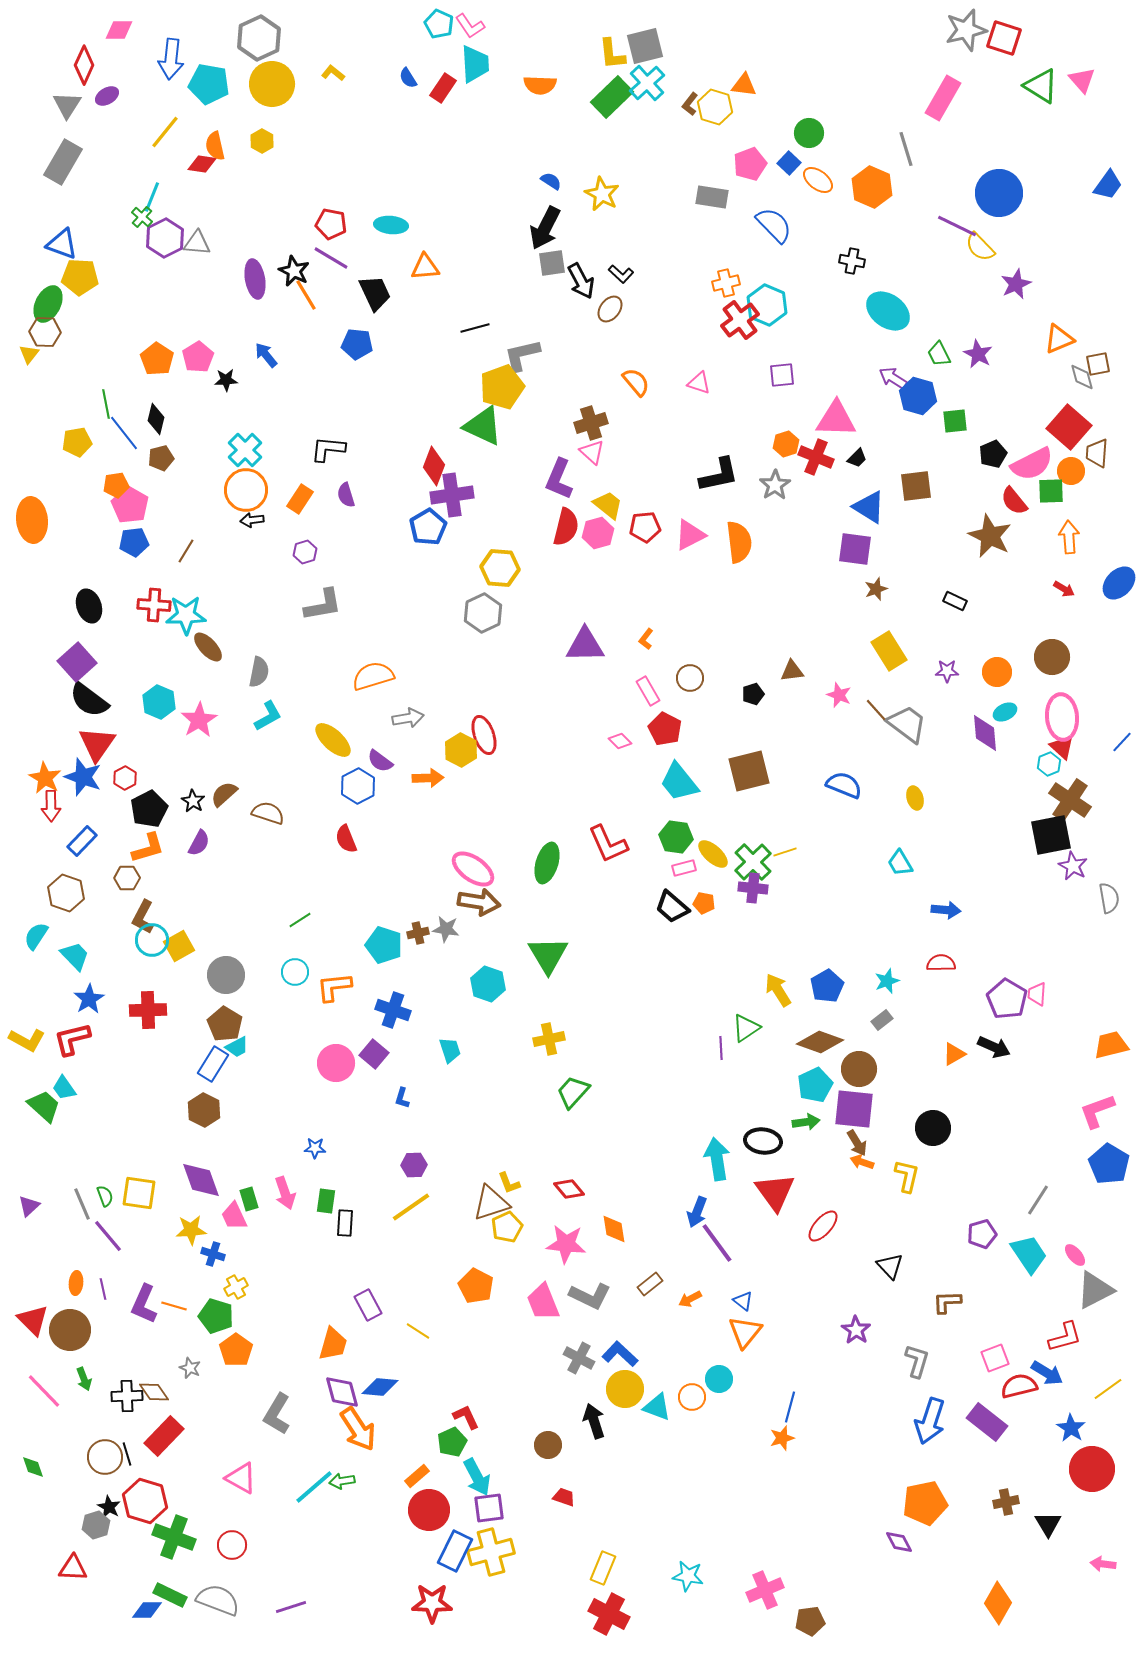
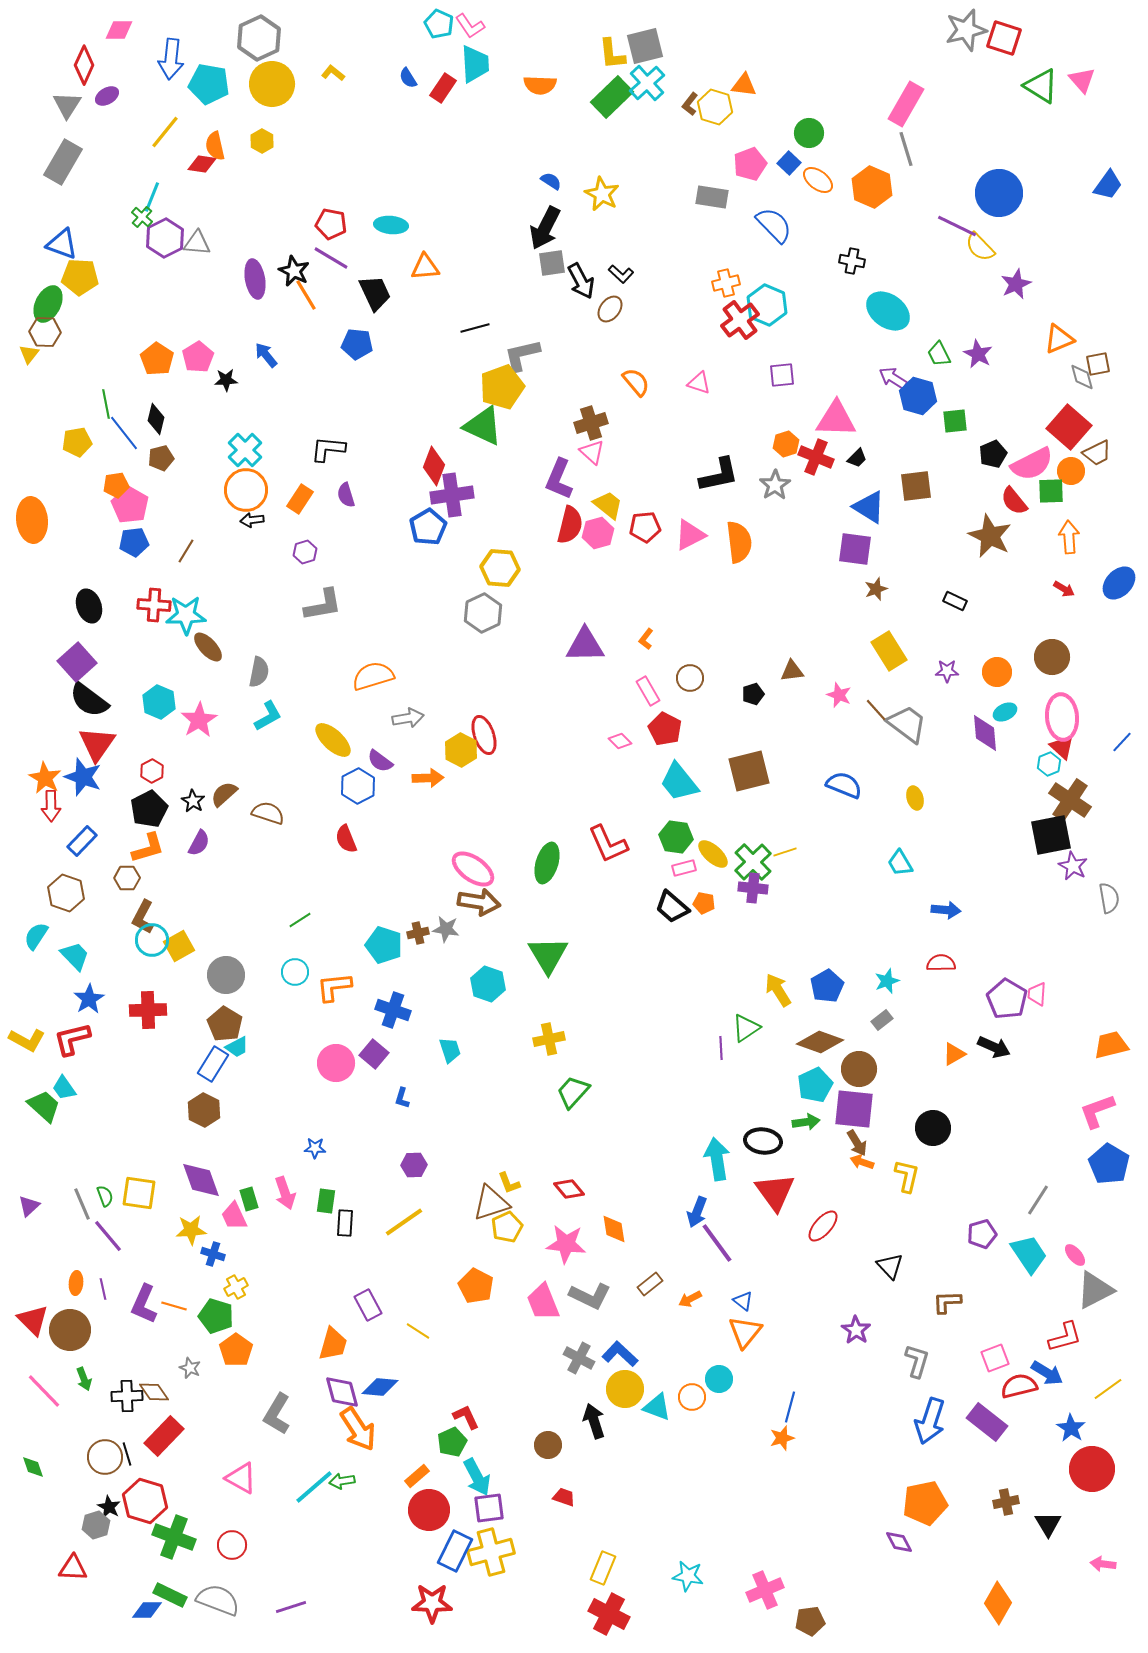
pink rectangle at (943, 98): moved 37 px left, 6 px down
brown trapezoid at (1097, 453): rotated 120 degrees counterclockwise
red semicircle at (566, 527): moved 4 px right, 2 px up
red hexagon at (125, 778): moved 27 px right, 7 px up
yellow line at (411, 1207): moved 7 px left, 15 px down
